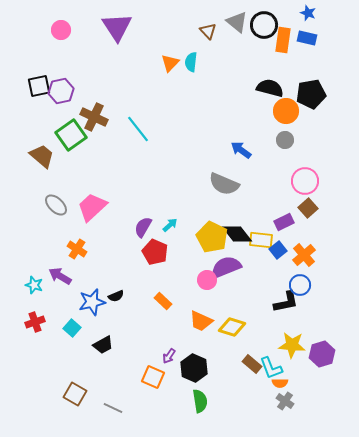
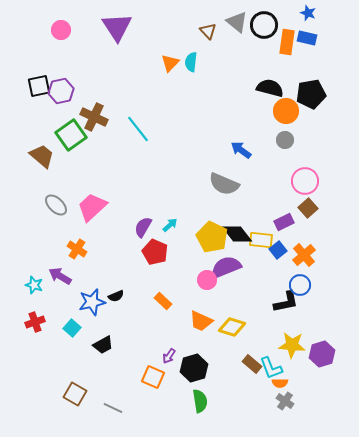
orange rectangle at (283, 40): moved 4 px right, 2 px down
black hexagon at (194, 368): rotated 20 degrees clockwise
